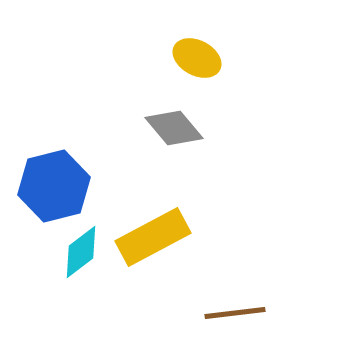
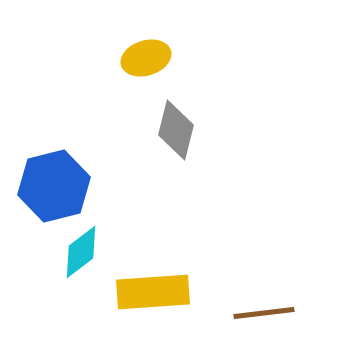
yellow ellipse: moved 51 px left; rotated 45 degrees counterclockwise
gray diamond: moved 2 px right, 2 px down; rotated 54 degrees clockwise
yellow rectangle: moved 55 px down; rotated 24 degrees clockwise
brown line: moved 29 px right
